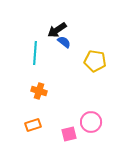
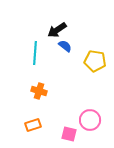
blue semicircle: moved 1 px right, 4 px down
pink circle: moved 1 px left, 2 px up
pink square: rotated 28 degrees clockwise
